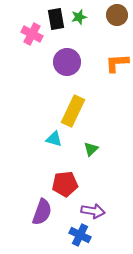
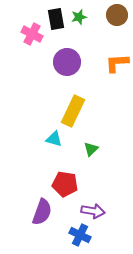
red pentagon: rotated 15 degrees clockwise
